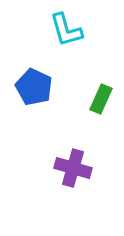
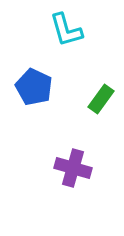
green rectangle: rotated 12 degrees clockwise
